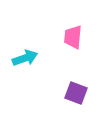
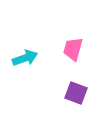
pink trapezoid: moved 12 px down; rotated 10 degrees clockwise
